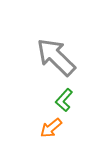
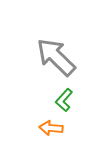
orange arrow: rotated 45 degrees clockwise
